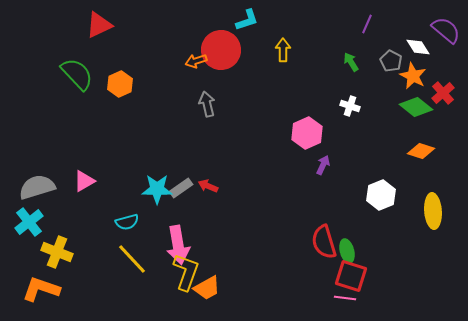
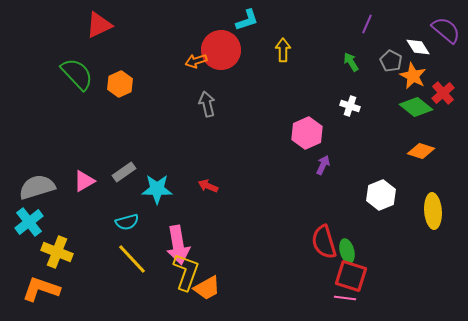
gray rectangle: moved 57 px left, 16 px up
